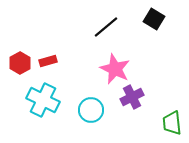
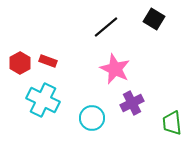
red rectangle: rotated 36 degrees clockwise
purple cross: moved 6 px down
cyan circle: moved 1 px right, 8 px down
